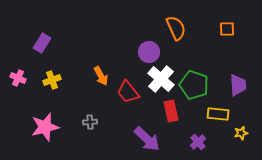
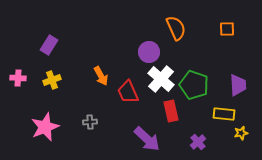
purple rectangle: moved 7 px right, 2 px down
pink cross: rotated 21 degrees counterclockwise
red trapezoid: rotated 15 degrees clockwise
yellow rectangle: moved 6 px right
pink star: rotated 8 degrees counterclockwise
